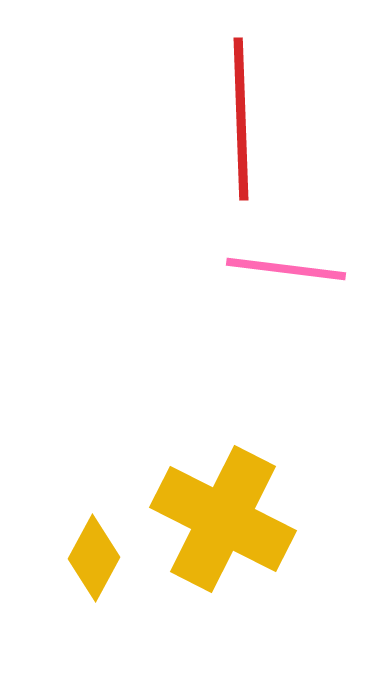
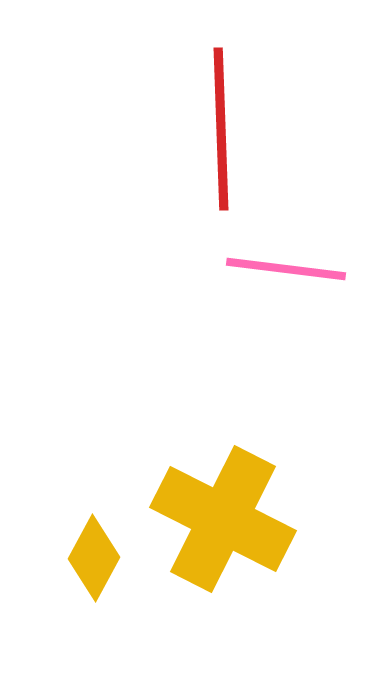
red line: moved 20 px left, 10 px down
